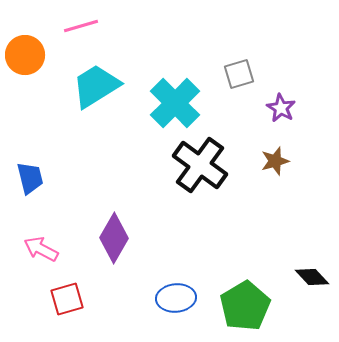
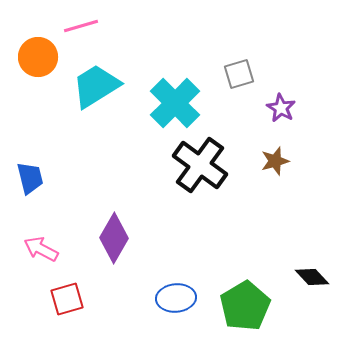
orange circle: moved 13 px right, 2 px down
